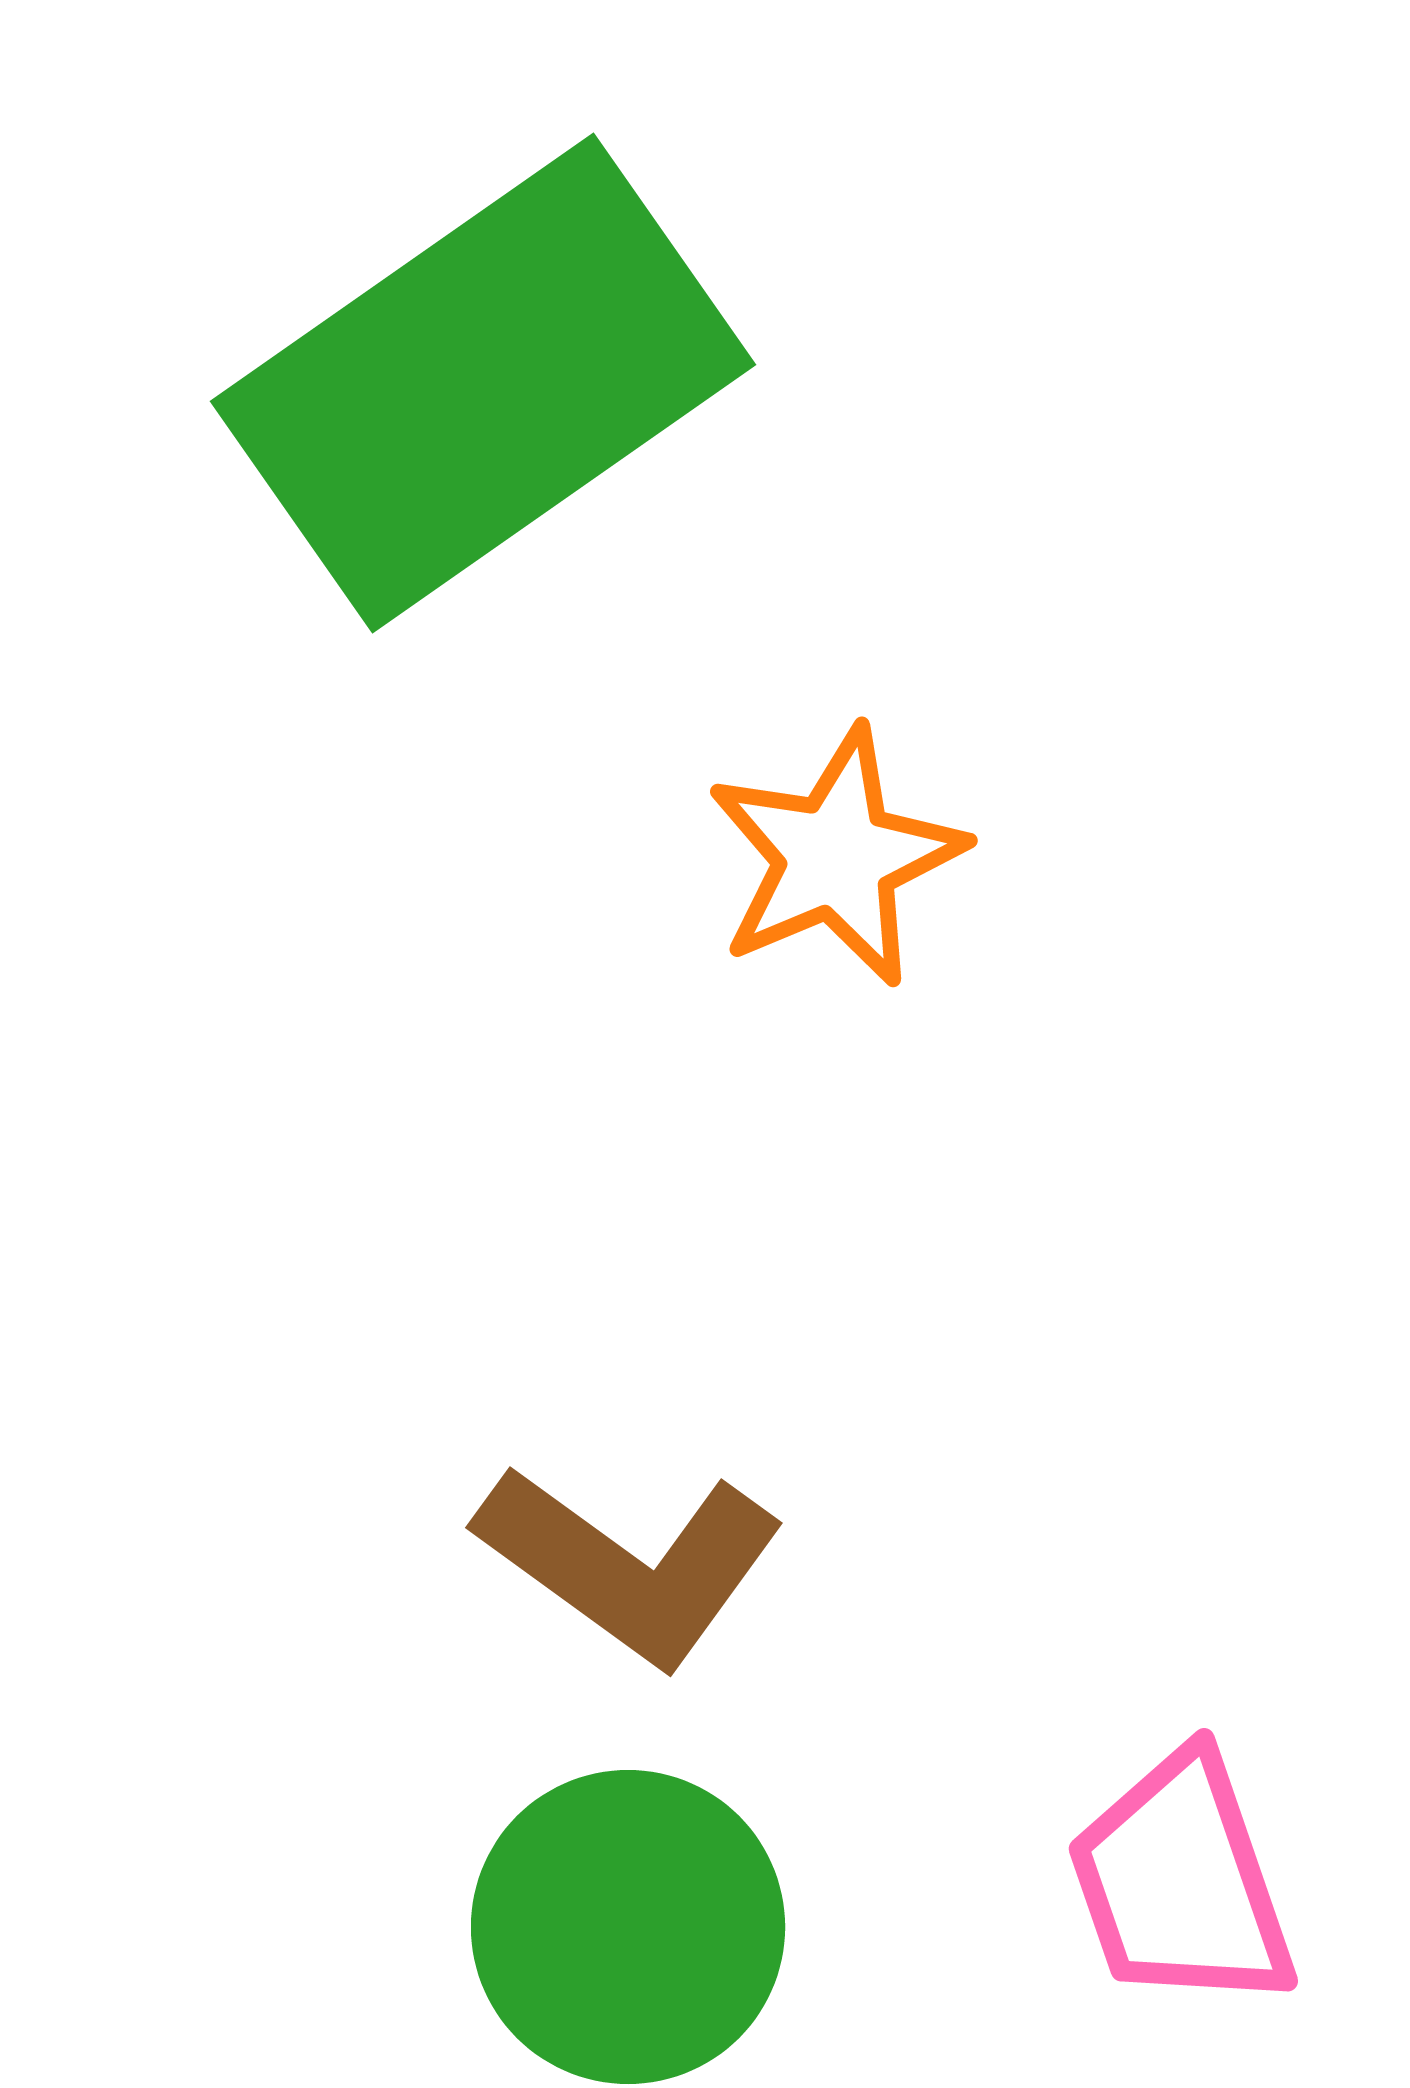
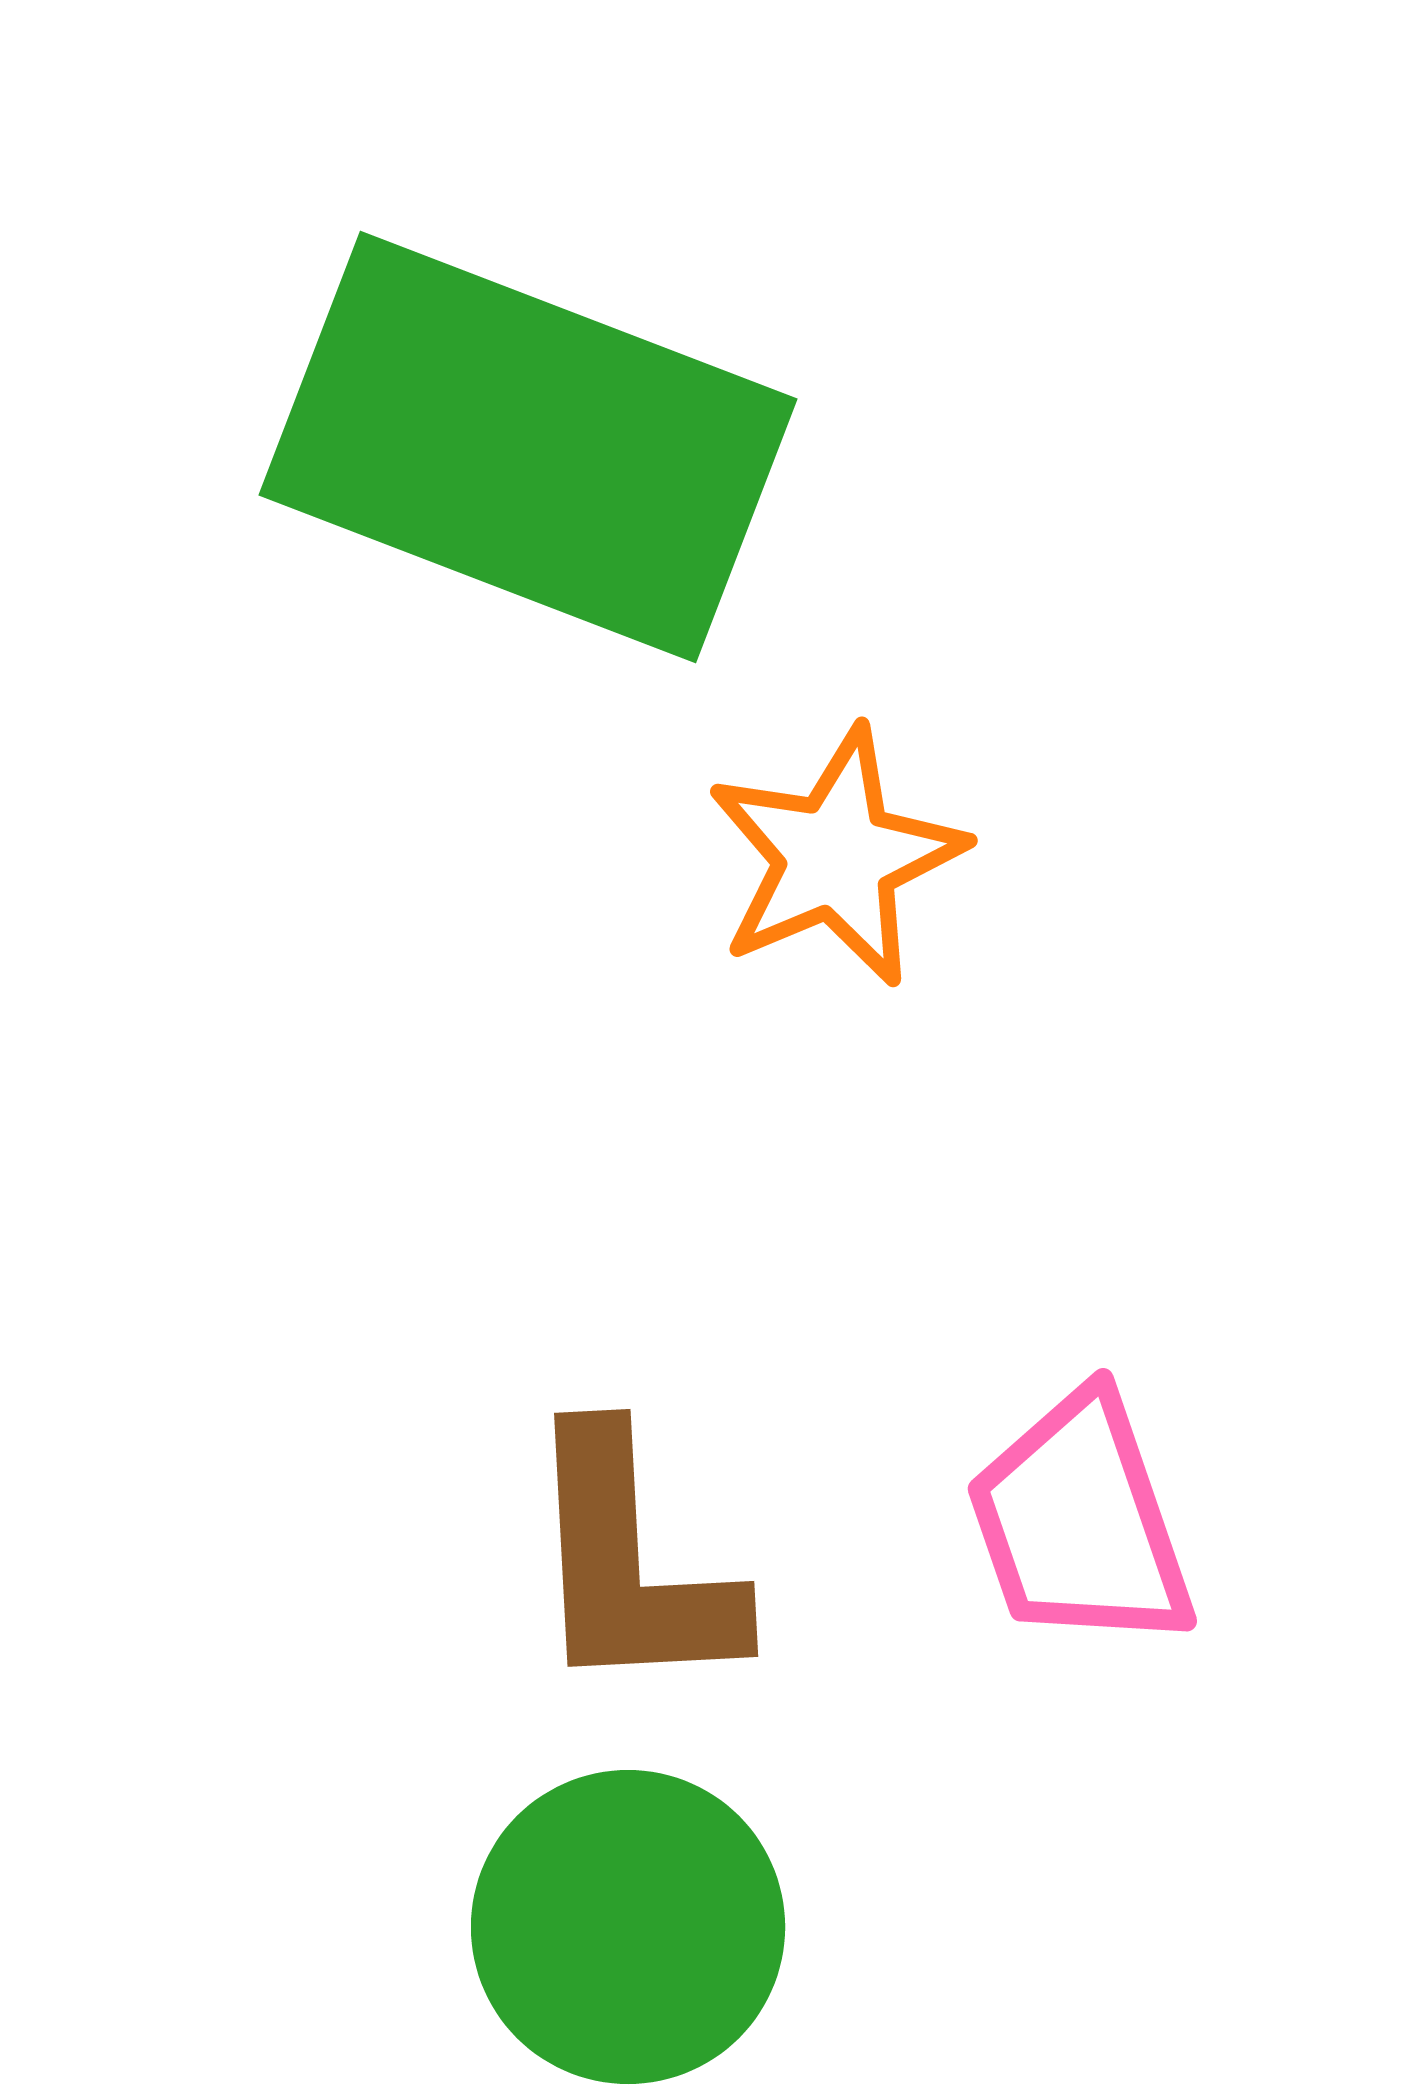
green rectangle: moved 45 px right, 64 px down; rotated 56 degrees clockwise
brown L-shape: rotated 51 degrees clockwise
pink trapezoid: moved 101 px left, 360 px up
